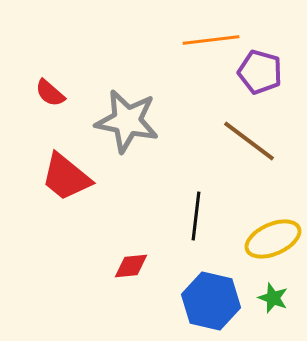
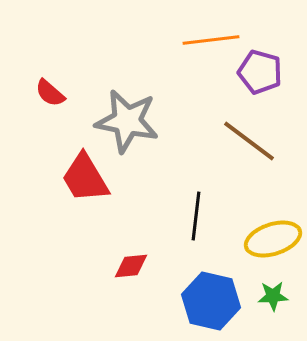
red trapezoid: moved 19 px right, 1 px down; rotated 20 degrees clockwise
yellow ellipse: rotated 6 degrees clockwise
green star: moved 2 px up; rotated 24 degrees counterclockwise
